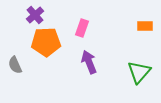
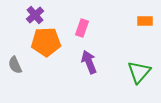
orange rectangle: moved 5 px up
